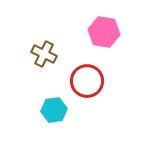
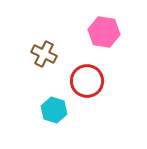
cyan hexagon: rotated 25 degrees clockwise
